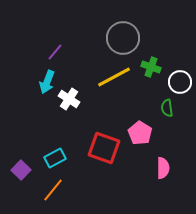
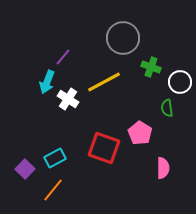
purple line: moved 8 px right, 5 px down
yellow line: moved 10 px left, 5 px down
white cross: moved 1 px left
purple square: moved 4 px right, 1 px up
